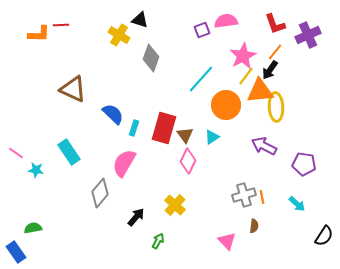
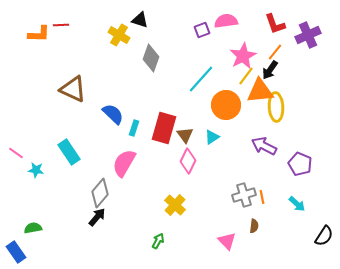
purple pentagon at (304, 164): moved 4 px left; rotated 15 degrees clockwise
black arrow at (136, 217): moved 39 px left
